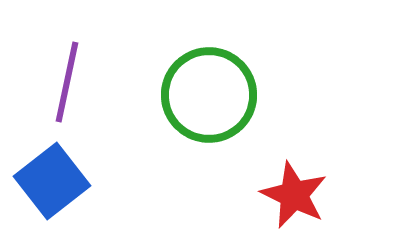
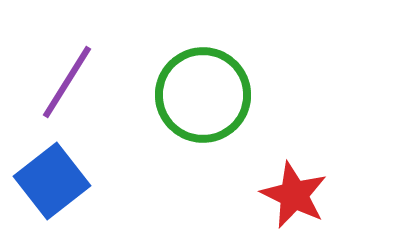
purple line: rotated 20 degrees clockwise
green circle: moved 6 px left
